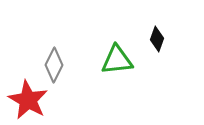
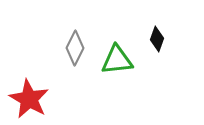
gray diamond: moved 21 px right, 17 px up
red star: moved 1 px right, 1 px up
